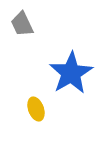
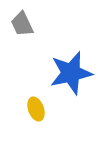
blue star: rotated 18 degrees clockwise
